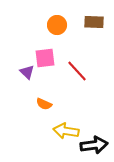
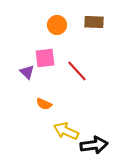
yellow arrow: rotated 15 degrees clockwise
